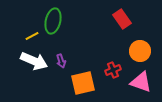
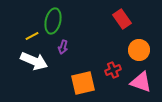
orange circle: moved 1 px left, 1 px up
purple arrow: moved 2 px right, 14 px up; rotated 32 degrees clockwise
